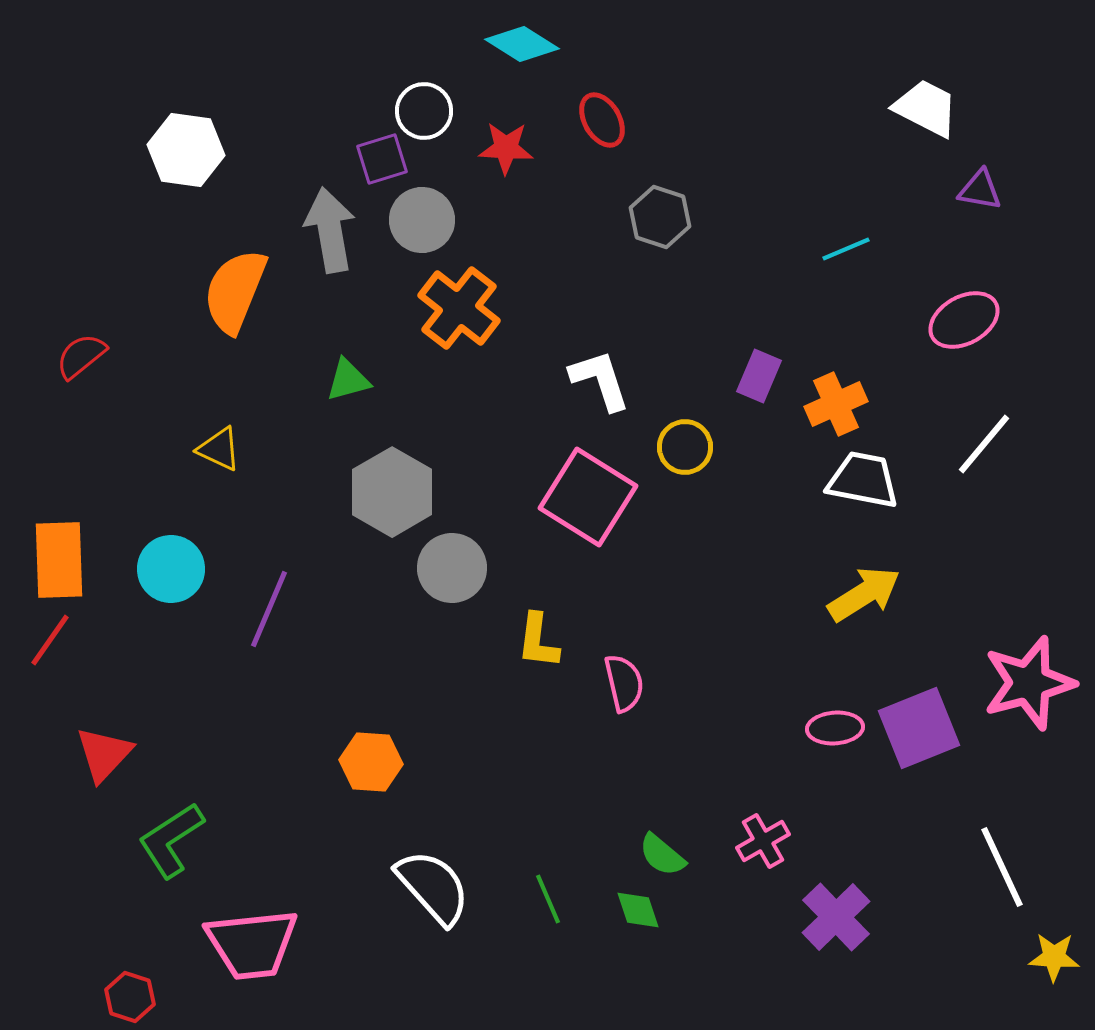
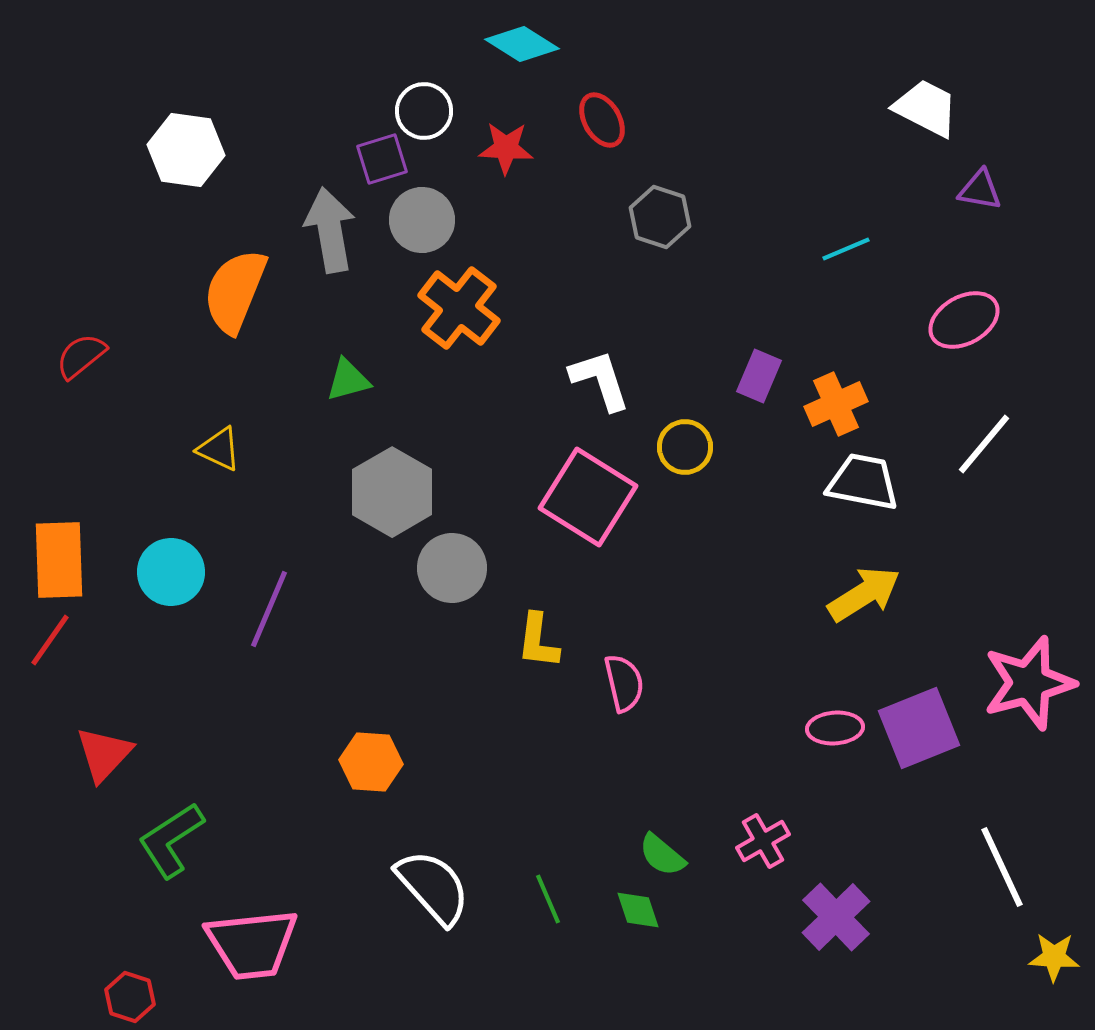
white trapezoid at (863, 480): moved 2 px down
cyan circle at (171, 569): moved 3 px down
